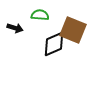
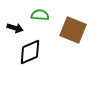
black diamond: moved 24 px left, 8 px down
